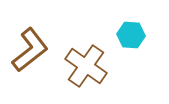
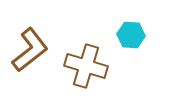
brown cross: rotated 18 degrees counterclockwise
